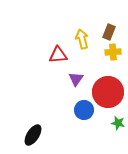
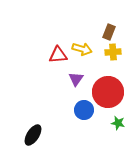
yellow arrow: moved 10 px down; rotated 120 degrees clockwise
